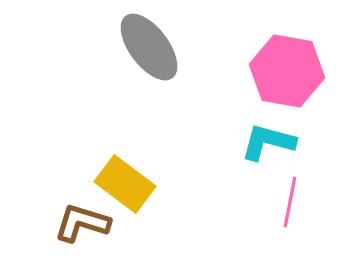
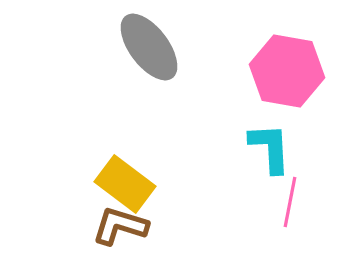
cyan L-shape: moved 2 px right, 6 px down; rotated 72 degrees clockwise
brown L-shape: moved 38 px right, 3 px down
